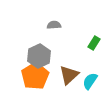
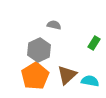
gray semicircle: rotated 16 degrees clockwise
gray hexagon: moved 6 px up
brown triangle: moved 2 px left
cyan semicircle: rotated 66 degrees clockwise
